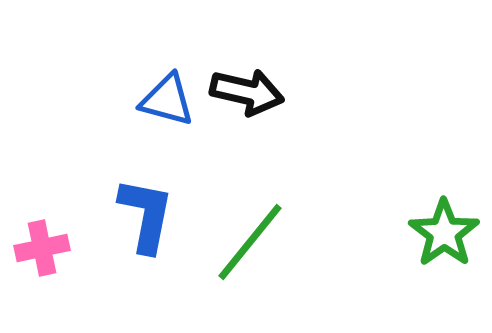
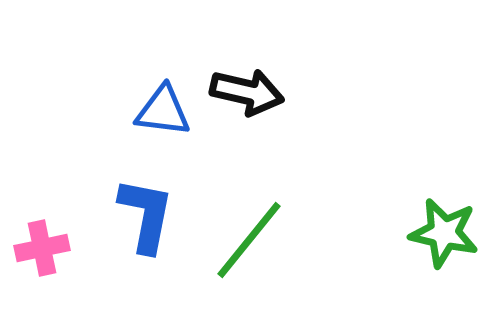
blue triangle: moved 4 px left, 11 px down; rotated 8 degrees counterclockwise
green star: rotated 24 degrees counterclockwise
green line: moved 1 px left, 2 px up
